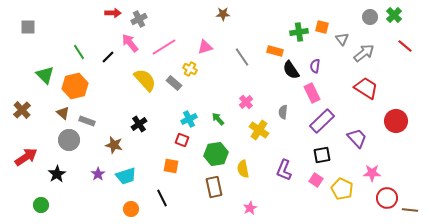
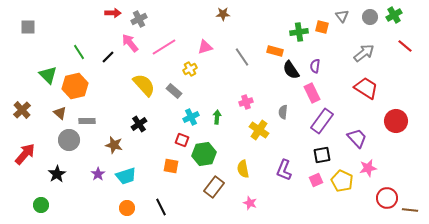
green cross at (394, 15): rotated 14 degrees clockwise
gray triangle at (342, 39): moved 23 px up
yellow cross at (190, 69): rotated 32 degrees clockwise
green triangle at (45, 75): moved 3 px right
yellow semicircle at (145, 80): moved 1 px left, 5 px down
gray rectangle at (174, 83): moved 8 px down
pink cross at (246, 102): rotated 24 degrees clockwise
brown triangle at (63, 113): moved 3 px left
cyan cross at (189, 119): moved 2 px right, 2 px up
green arrow at (218, 119): moved 1 px left, 2 px up; rotated 48 degrees clockwise
gray rectangle at (87, 121): rotated 21 degrees counterclockwise
purple rectangle at (322, 121): rotated 10 degrees counterclockwise
green hexagon at (216, 154): moved 12 px left
red arrow at (26, 157): moved 1 px left, 3 px up; rotated 15 degrees counterclockwise
pink star at (372, 173): moved 4 px left, 5 px up; rotated 12 degrees counterclockwise
pink square at (316, 180): rotated 32 degrees clockwise
brown rectangle at (214, 187): rotated 50 degrees clockwise
yellow pentagon at (342, 189): moved 8 px up
black line at (162, 198): moved 1 px left, 9 px down
pink star at (250, 208): moved 5 px up; rotated 24 degrees counterclockwise
orange circle at (131, 209): moved 4 px left, 1 px up
